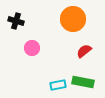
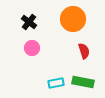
black cross: moved 13 px right, 1 px down; rotated 21 degrees clockwise
red semicircle: rotated 112 degrees clockwise
cyan rectangle: moved 2 px left, 2 px up
